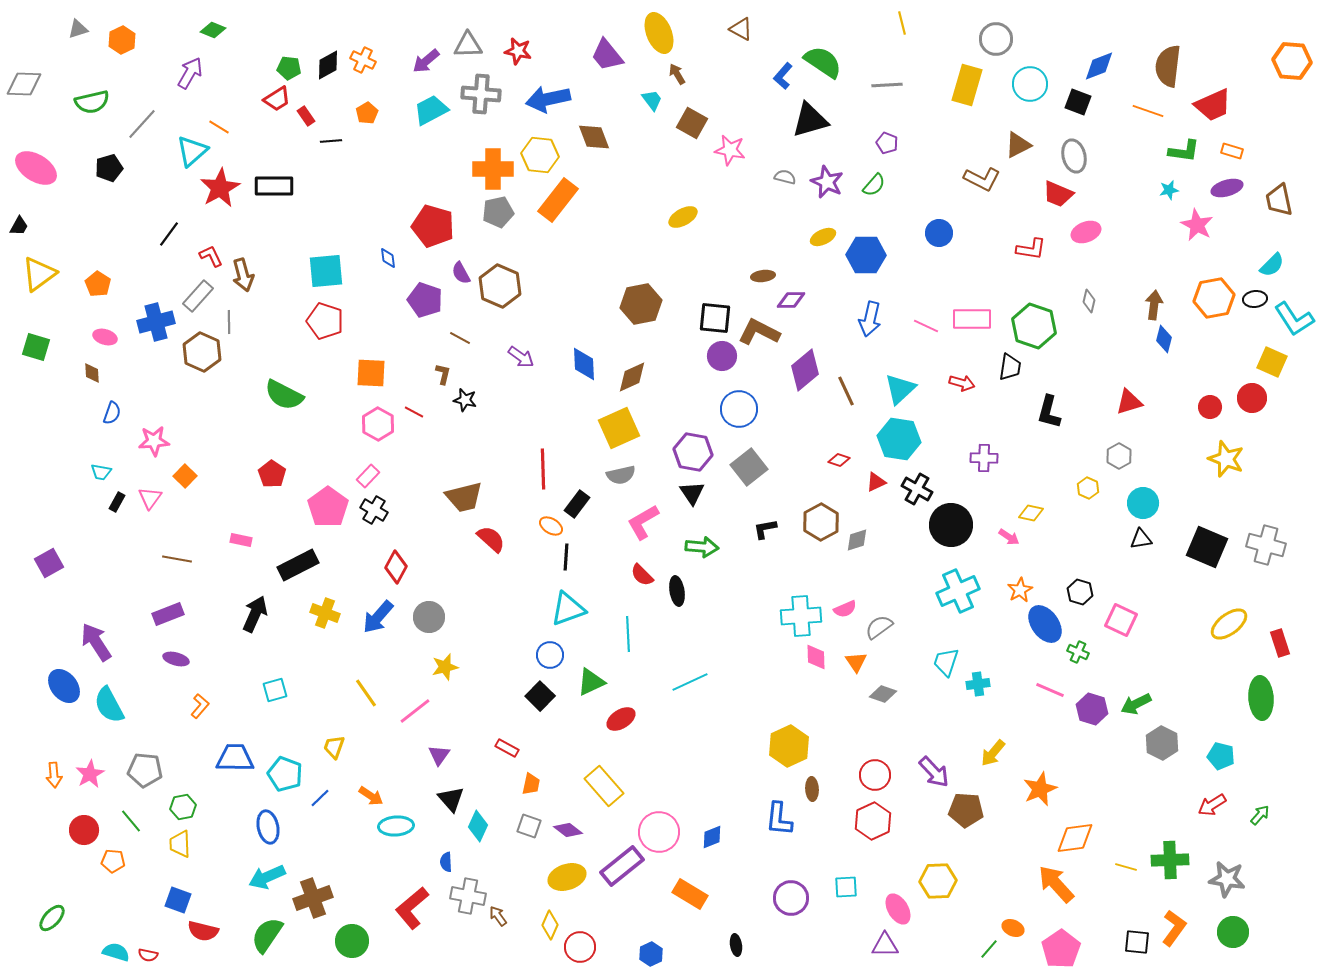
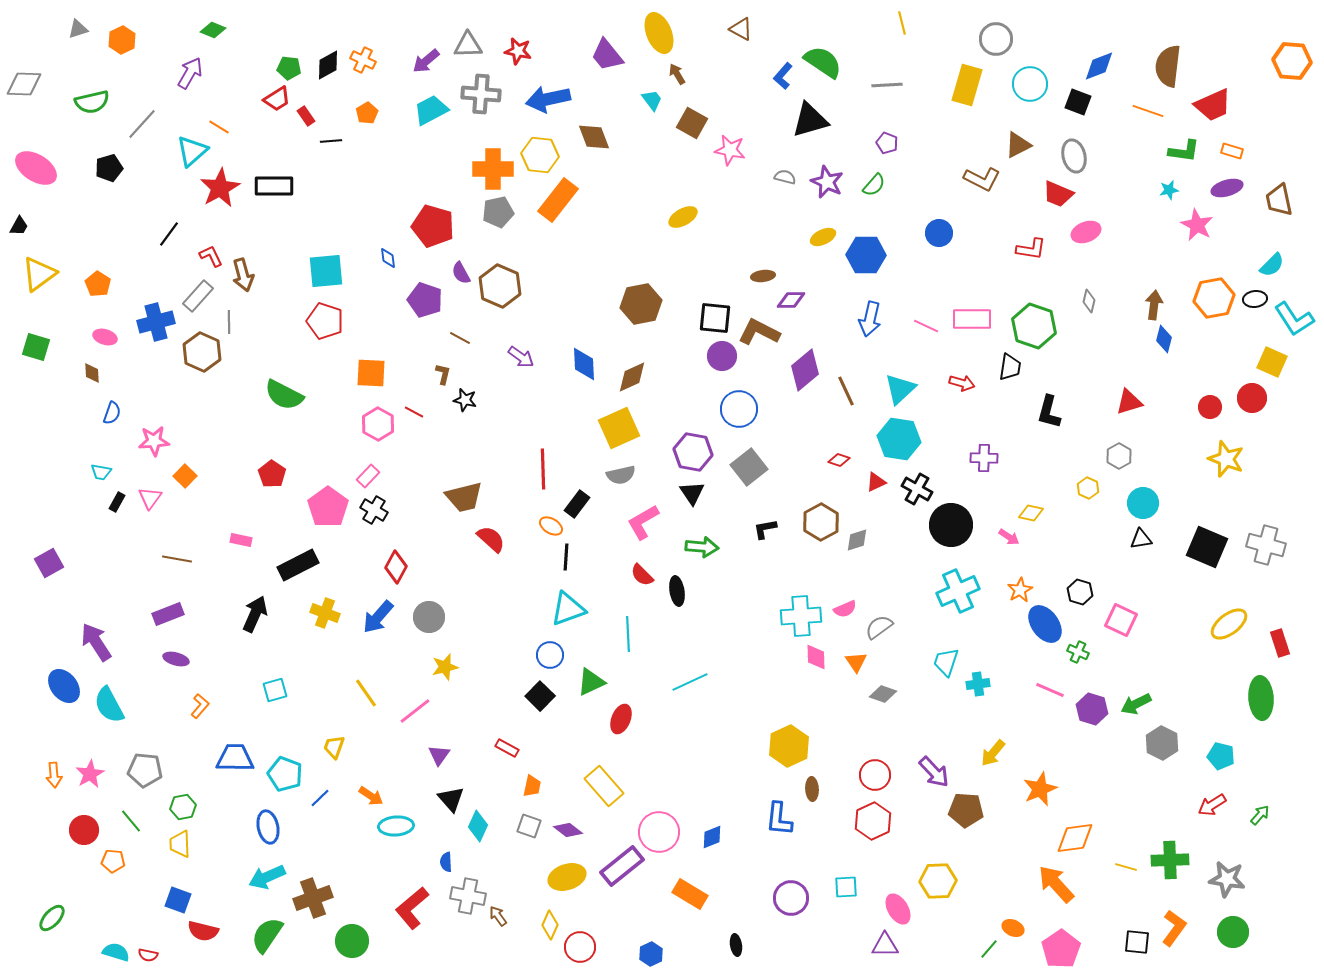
red ellipse at (621, 719): rotated 36 degrees counterclockwise
orange trapezoid at (531, 784): moved 1 px right, 2 px down
